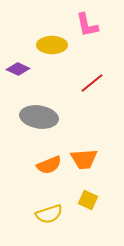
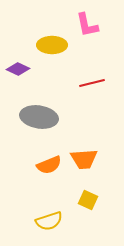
red line: rotated 25 degrees clockwise
yellow semicircle: moved 7 px down
